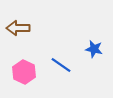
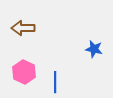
brown arrow: moved 5 px right
blue line: moved 6 px left, 17 px down; rotated 55 degrees clockwise
